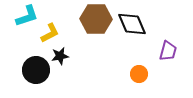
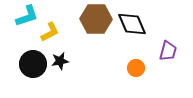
yellow L-shape: moved 1 px up
black star: moved 5 px down
black circle: moved 3 px left, 6 px up
orange circle: moved 3 px left, 6 px up
